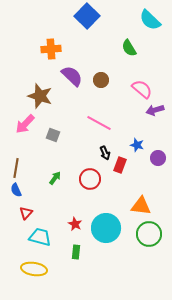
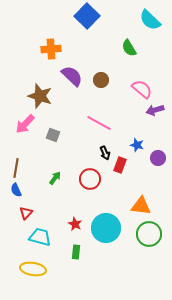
yellow ellipse: moved 1 px left
